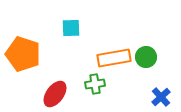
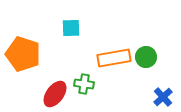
green cross: moved 11 px left; rotated 18 degrees clockwise
blue cross: moved 2 px right
